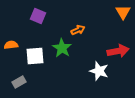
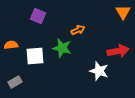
green star: rotated 18 degrees counterclockwise
gray rectangle: moved 4 px left
